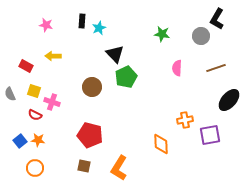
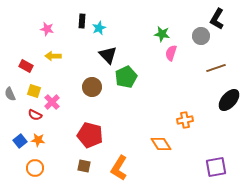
pink star: moved 1 px right, 4 px down
black triangle: moved 7 px left, 1 px down
pink semicircle: moved 6 px left, 15 px up; rotated 14 degrees clockwise
pink cross: rotated 28 degrees clockwise
purple square: moved 6 px right, 32 px down
orange diamond: rotated 30 degrees counterclockwise
